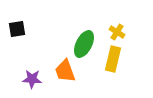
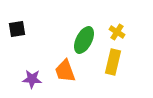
green ellipse: moved 4 px up
yellow rectangle: moved 3 px down
